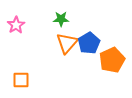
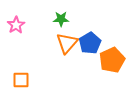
blue pentagon: moved 1 px right
